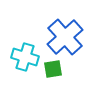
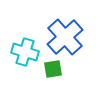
cyan cross: moved 5 px up
